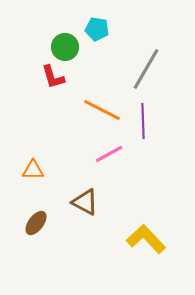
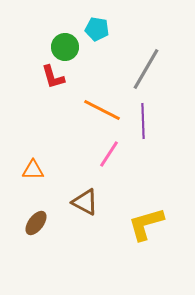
pink line: rotated 28 degrees counterclockwise
yellow L-shape: moved 15 px up; rotated 63 degrees counterclockwise
